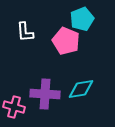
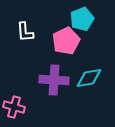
pink pentagon: rotated 24 degrees clockwise
cyan diamond: moved 8 px right, 11 px up
purple cross: moved 9 px right, 14 px up
